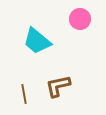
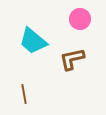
cyan trapezoid: moved 4 px left
brown L-shape: moved 14 px right, 27 px up
